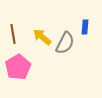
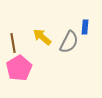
brown line: moved 9 px down
gray semicircle: moved 4 px right, 1 px up
pink pentagon: moved 1 px right, 1 px down
